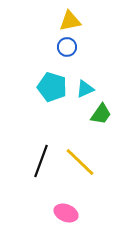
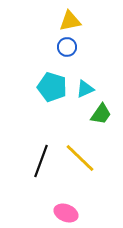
yellow line: moved 4 px up
